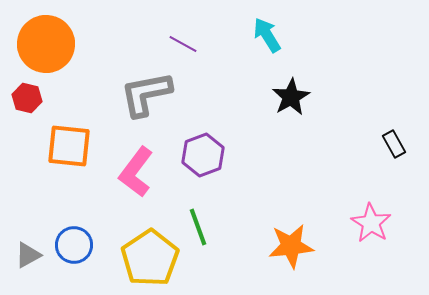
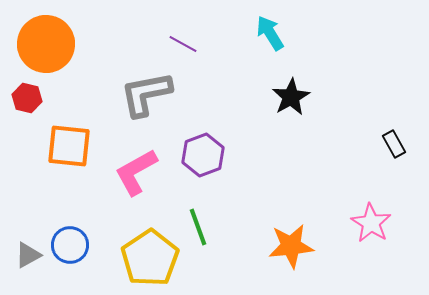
cyan arrow: moved 3 px right, 2 px up
pink L-shape: rotated 24 degrees clockwise
blue circle: moved 4 px left
